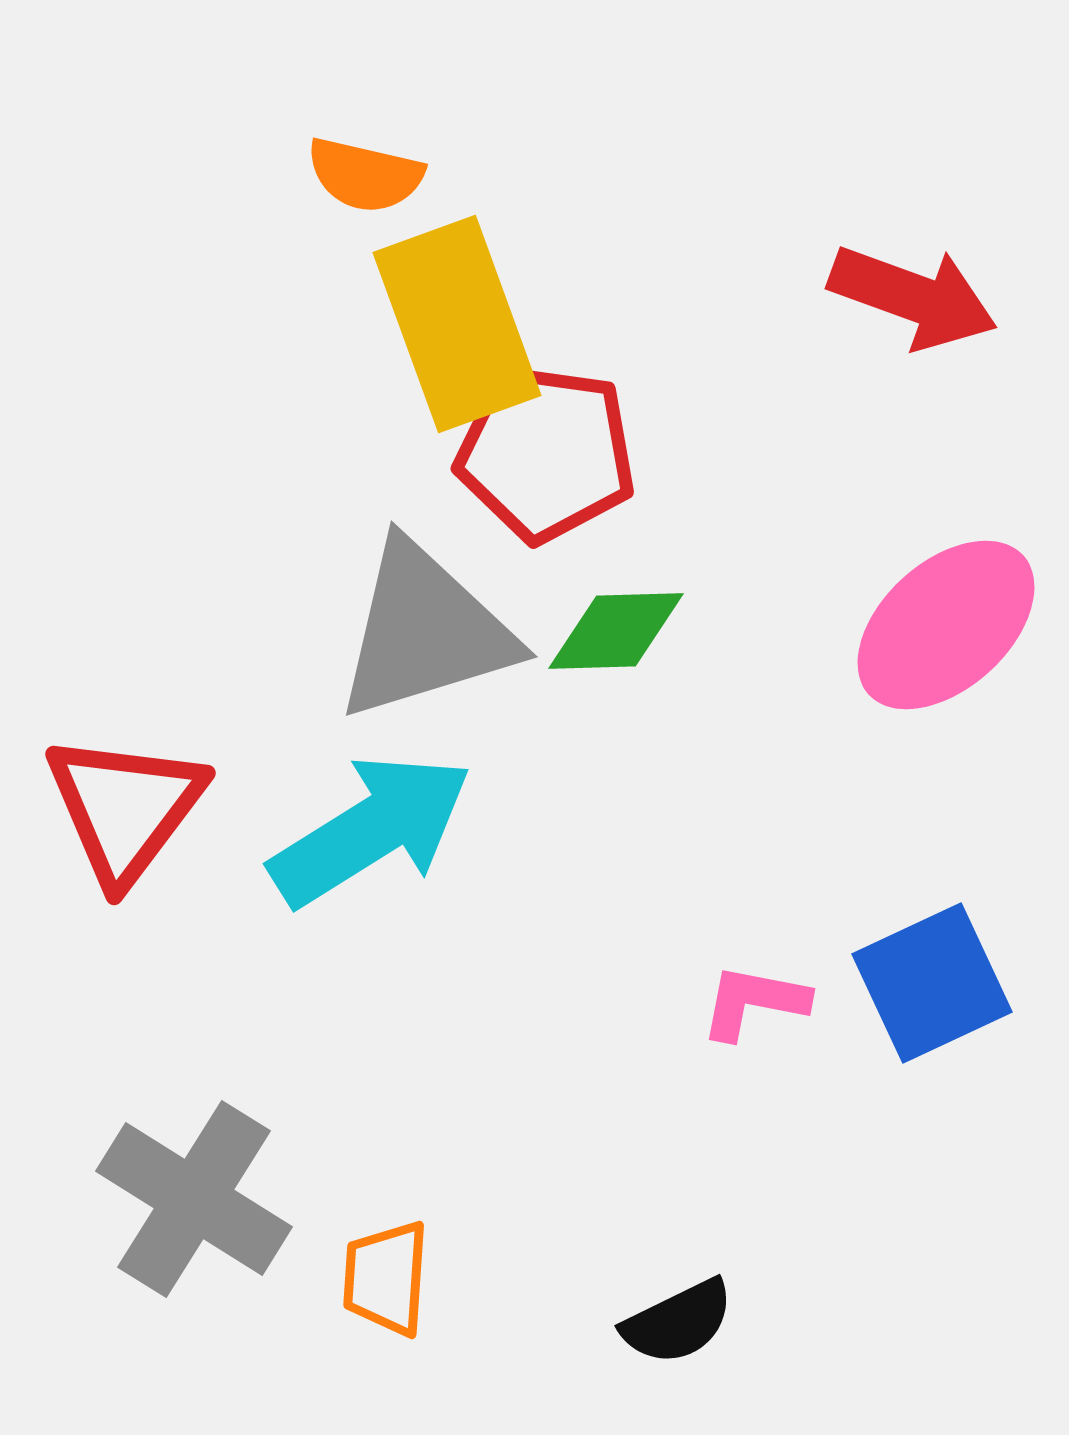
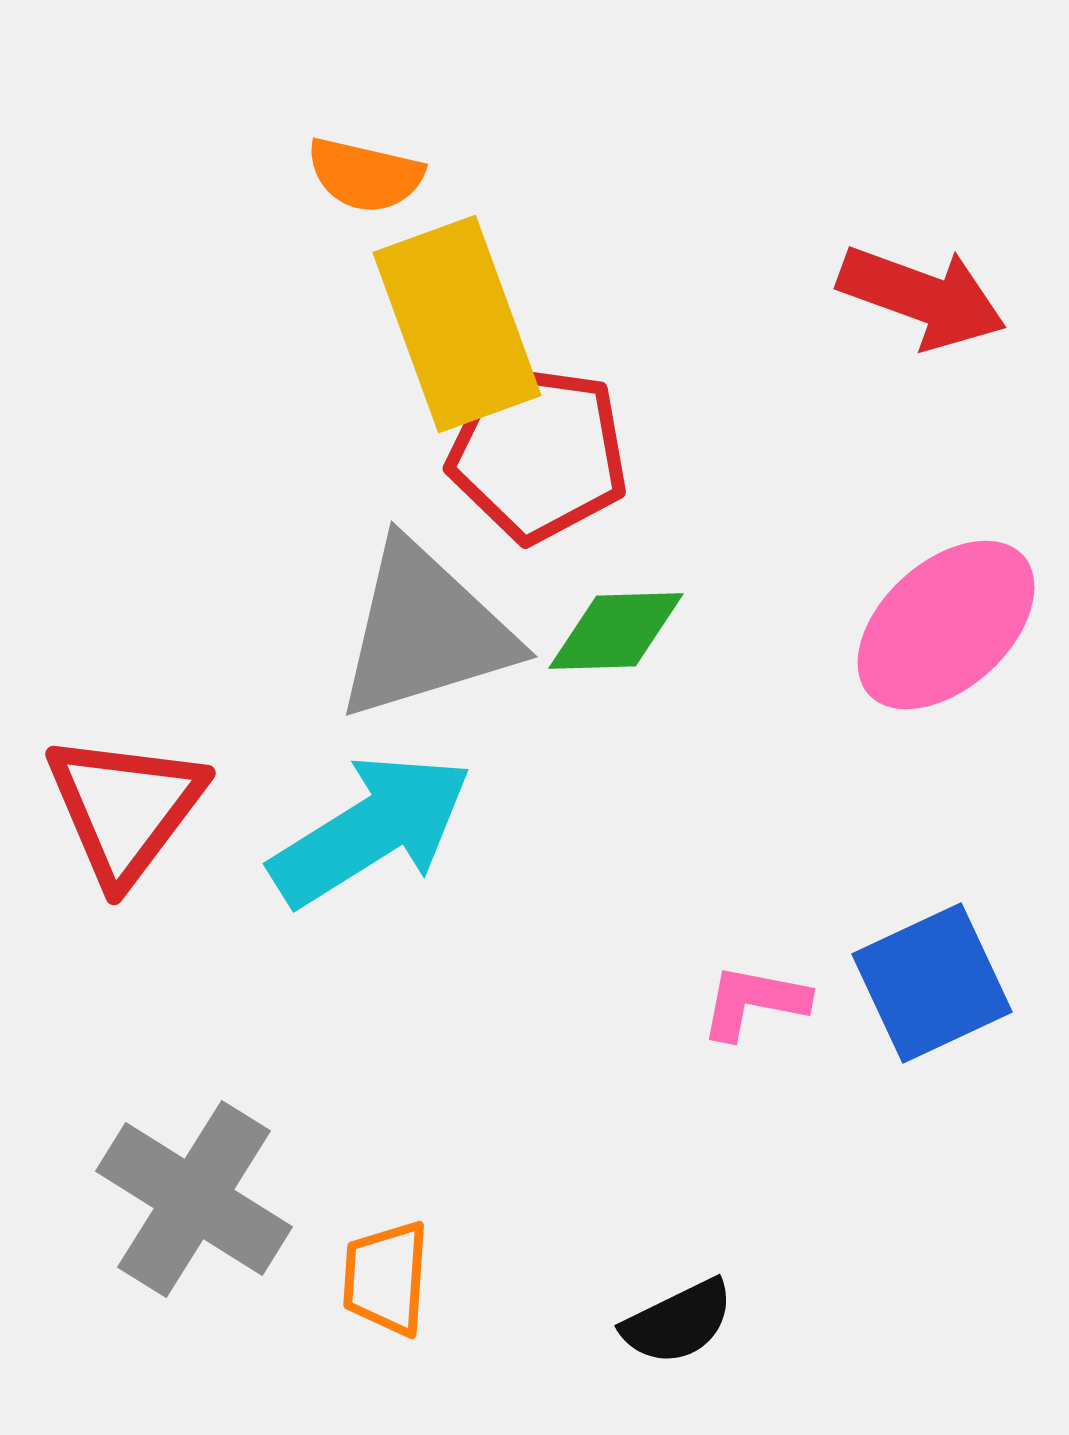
red arrow: moved 9 px right
red pentagon: moved 8 px left
